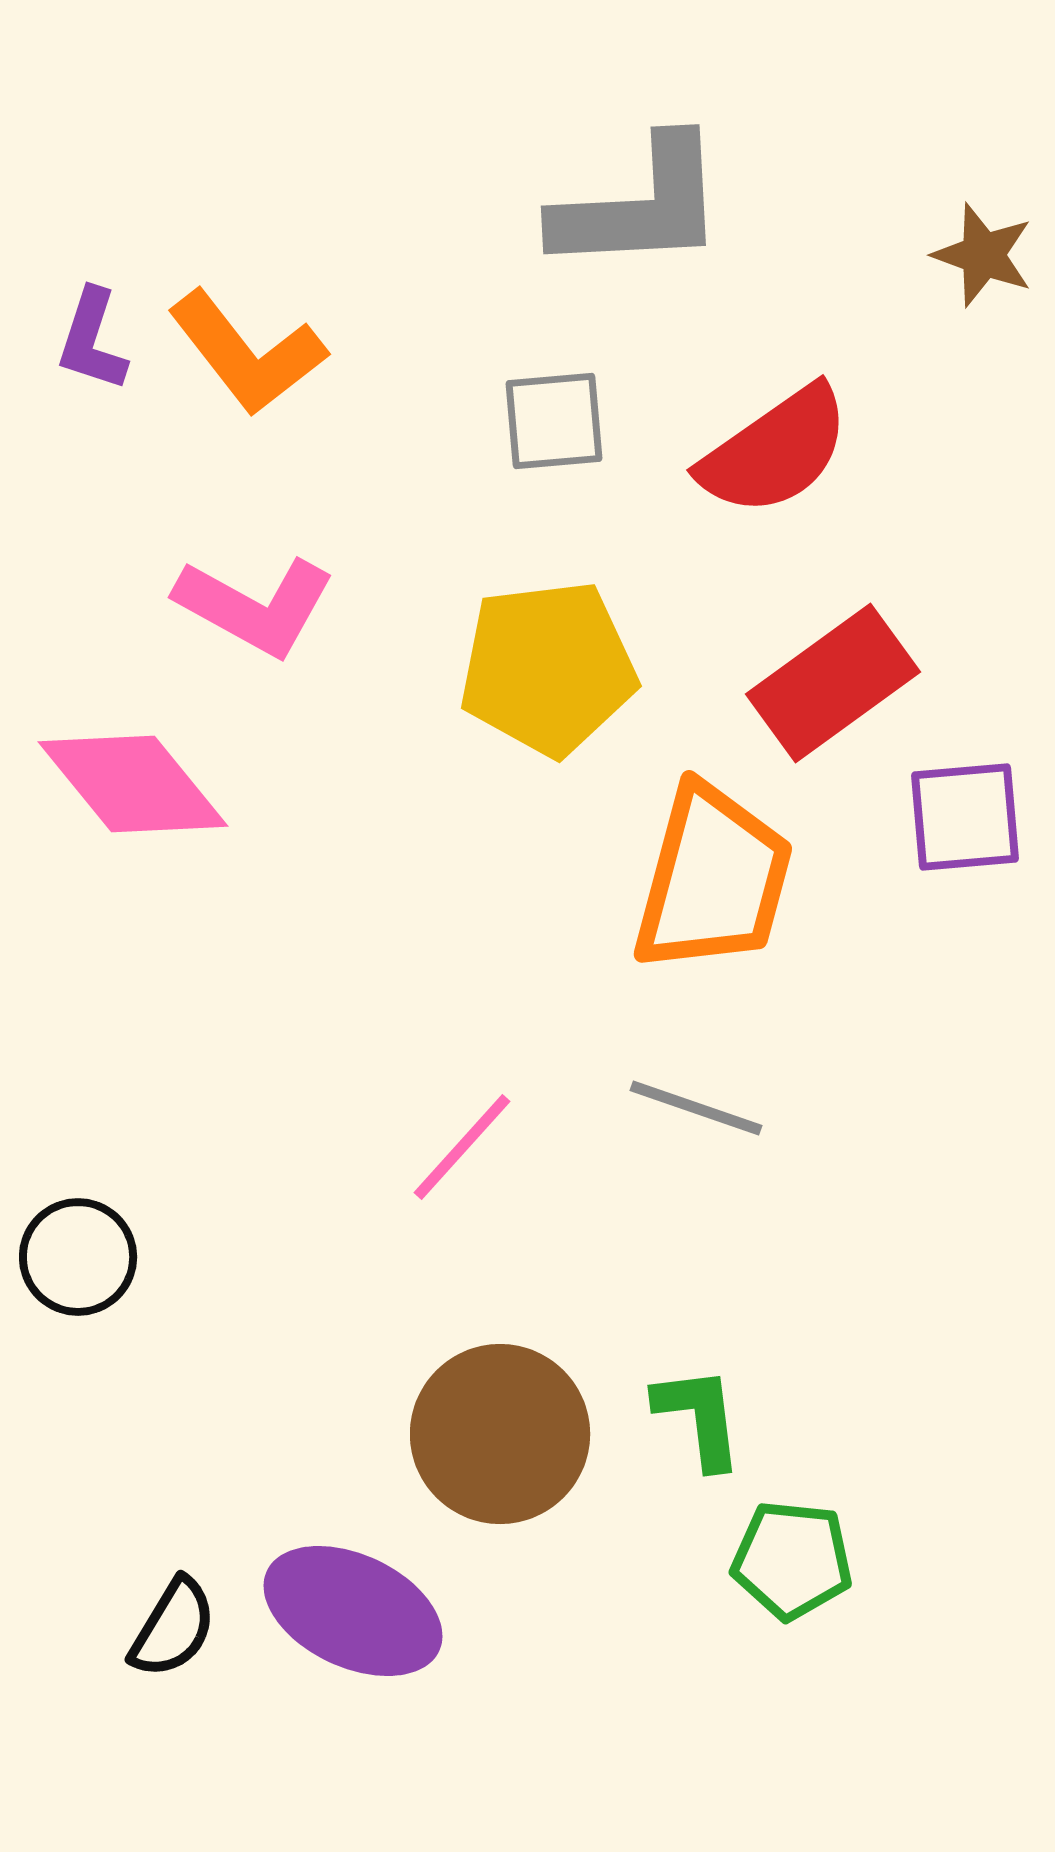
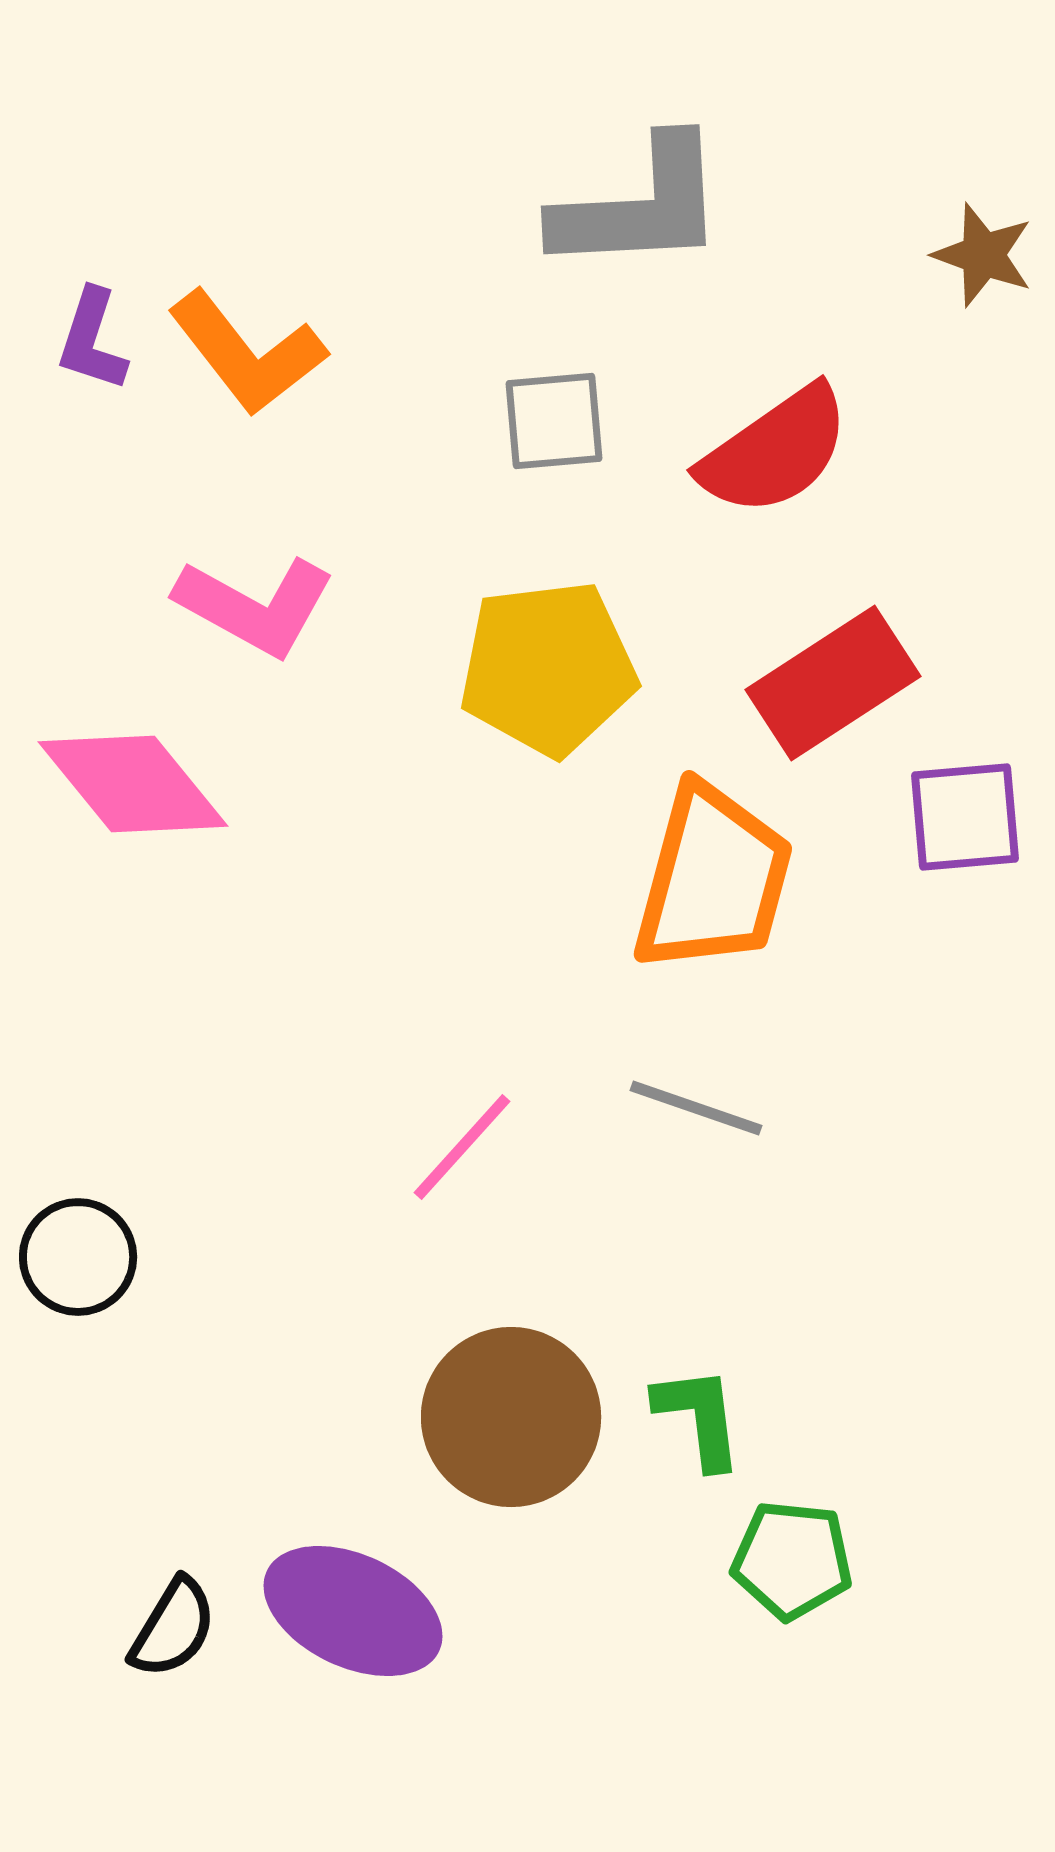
red rectangle: rotated 3 degrees clockwise
brown circle: moved 11 px right, 17 px up
